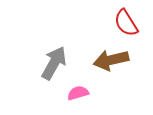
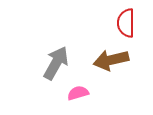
red semicircle: rotated 32 degrees clockwise
gray arrow: moved 2 px right
